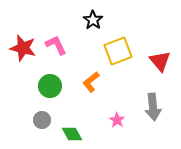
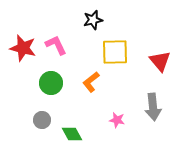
black star: rotated 24 degrees clockwise
yellow square: moved 3 px left, 1 px down; rotated 20 degrees clockwise
green circle: moved 1 px right, 3 px up
pink star: rotated 21 degrees counterclockwise
